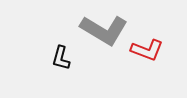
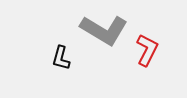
red L-shape: rotated 84 degrees counterclockwise
